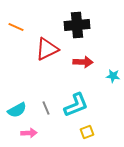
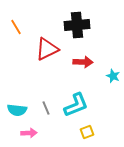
orange line: rotated 35 degrees clockwise
cyan star: rotated 16 degrees clockwise
cyan semicircle: rotated 36 degrees clockwise
